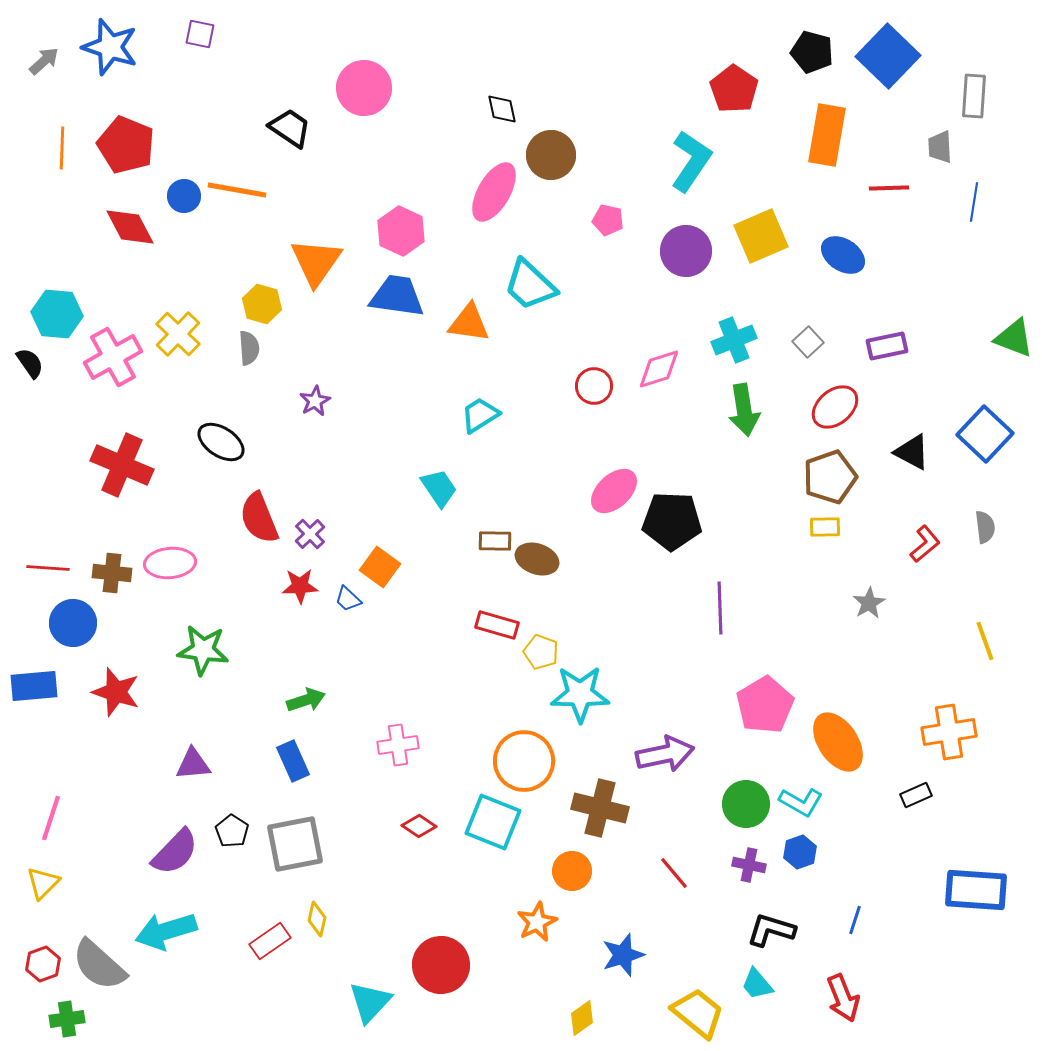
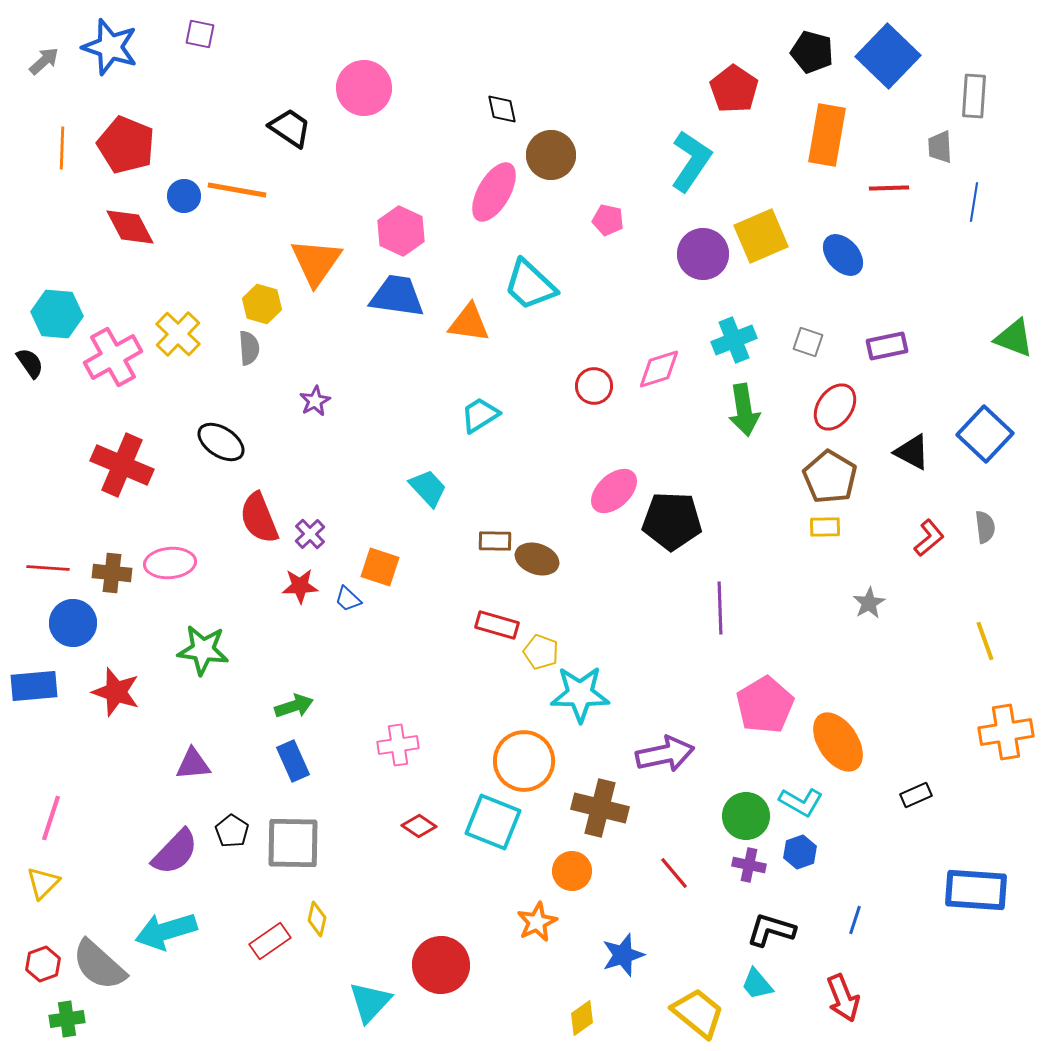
purple circle at (686, 251): moved 17 px right, 3 px down
blue ellipse at (843, 255): rotated 15 degrees clockwise
gray square at (808, 342): rotated 28 degrees counterclockwise
red ellipse at (835, 407): rotated 15 degrees counterclockwise
brown pentagon at (830, 477): rotated 22 degrees counterclockwise
cyan trapezoid at (439, 488): moved 11 px left; rotated 9 degrees counterclockwise
red L-shape at (925, 544): moved 4 px right, 6 px up
orange square at (380, 567): rotated 18 degrees counterclockwise
green arrow at (306, 700): moved 12 px left, 6 px down
orange cross at (949, 732): moved 57 px right
green circle at (746, 804): moved 12 px down
gray square at (295, 844): moved 2 px left, 1 px up; rotated 12 degrees clockwise
